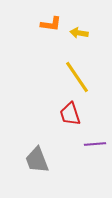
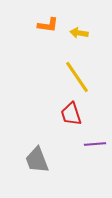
orange L-shape: moved 3 px left, 1 px down
red trapezoid: moved 1 px right
